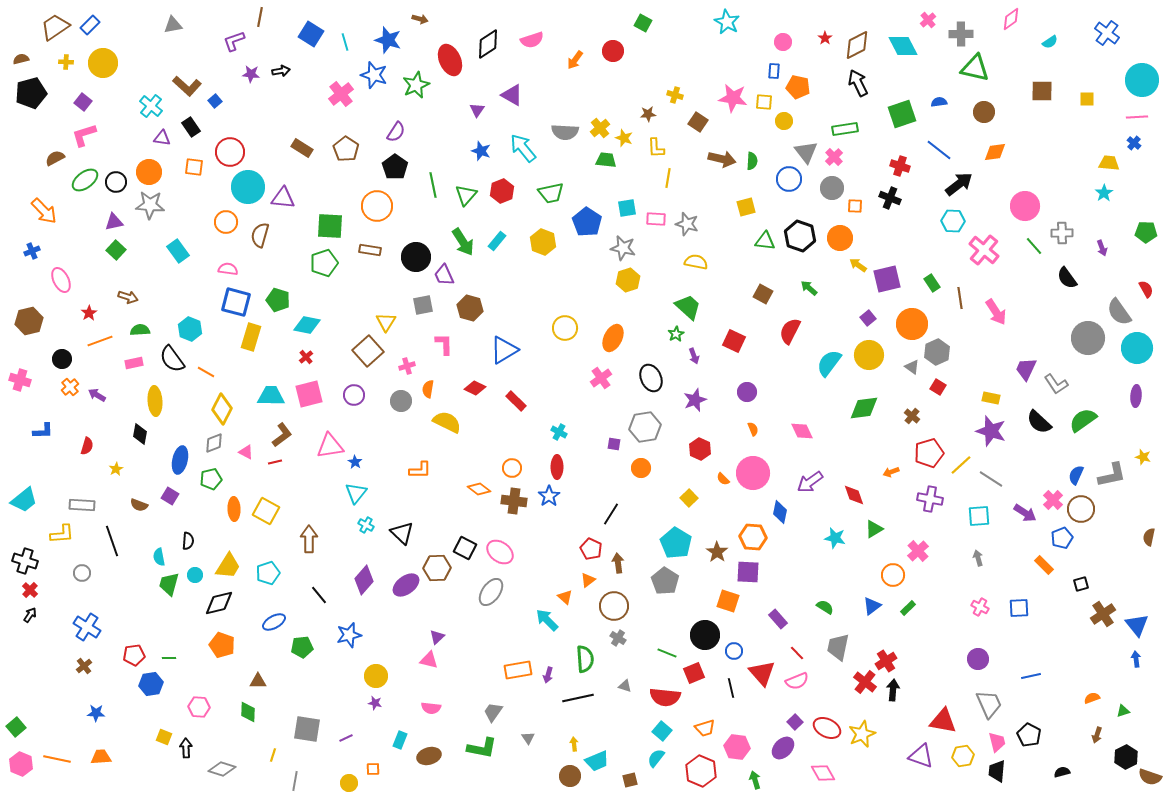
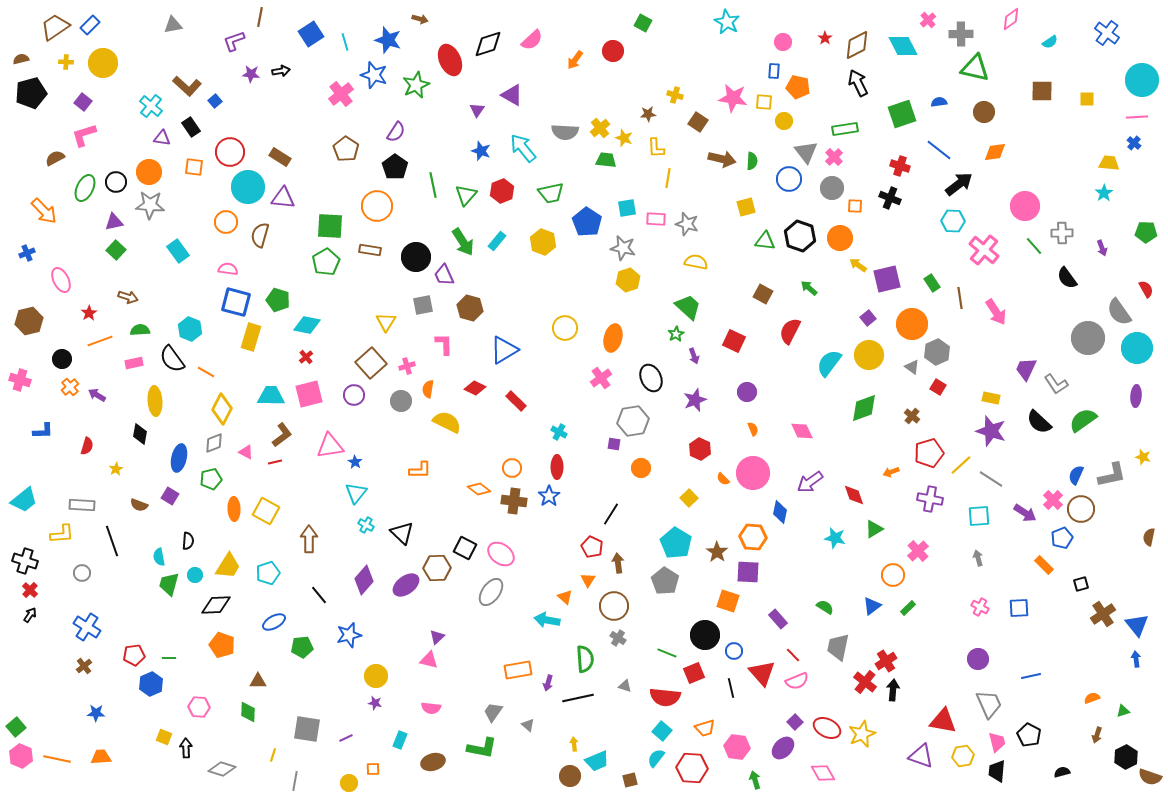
blue square at (311, 34): rotated 25 degrees clockwise
pink semicircle at (532, 40): rotated 25 degrees counterclockwise
black diamond at (488, 44): rotated 16 degrees clockwise
brown rectangle at (302, 148): moved 22 px left, 9 px down
green ellipse at (85, 180): moved 8 px down; rotated 28 degrees counterclockwise
blue cross at (32, 251): moved 5 px left, 2 px down
green pentagon at (324, 263): moved 2 px right, 1 px up; rotated 12 degrees counterclockwise
orange ellipse at (613, 338): rotated 12 degrees counterclockwise
brown square at (368, 351): moved 3 px right, 12 px down
green diamond at (864, 408): rotated 12 degrees counterclockwise
gray hexagon at (645, 427): moved 12 px left, 6 px up
blue ellipse at (180, 460): moved 1 px left, 2 px up
red pentagon at (591, 549): moved 1 px right, 2 px up
pink ellipse at (500, 552): moved 1 px right, 2 px down
orange triangle at (588, 580): rotated 21 degrees counterclockwise
black diamond at (219, 603): moved 3 px left, 2 px down; rotated 12 degrees clockwise
cyan arrow at (547, 620): rotated 35 degrees counterclockwise
red line at (797, 653): moved 4 px left, 2 px down
purple arrow at (548, 675): moved 8 px down
blue hexagon at (151, 684): rotated 15 degrees counterclockwise
gray triangle at (528, 738): moved 13 px up; rotated 16 degrees counterclockwise
brown ellipse at (429, 756): moved 4 px right, 6 px down
pink hexagon at (21, 764): moved 8 px up
red hexagon at (701, 771): moved 9 px left, 3 px up; rotated 20 degrees counterclockwise
